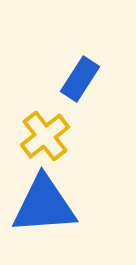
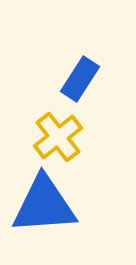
yellow cross: moved 13 px right, 1 px down
